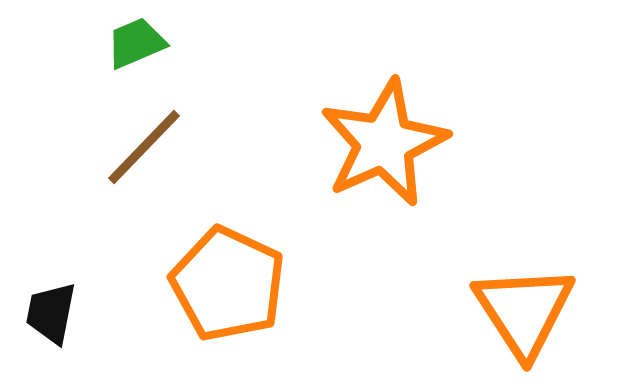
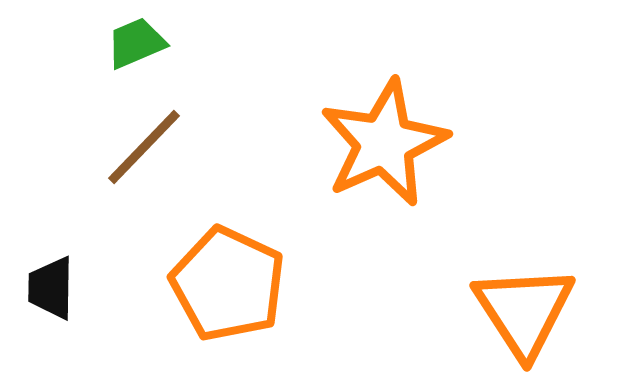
black trapezoid: moved 25 px up; rotated 10 degrees counterclockwise
